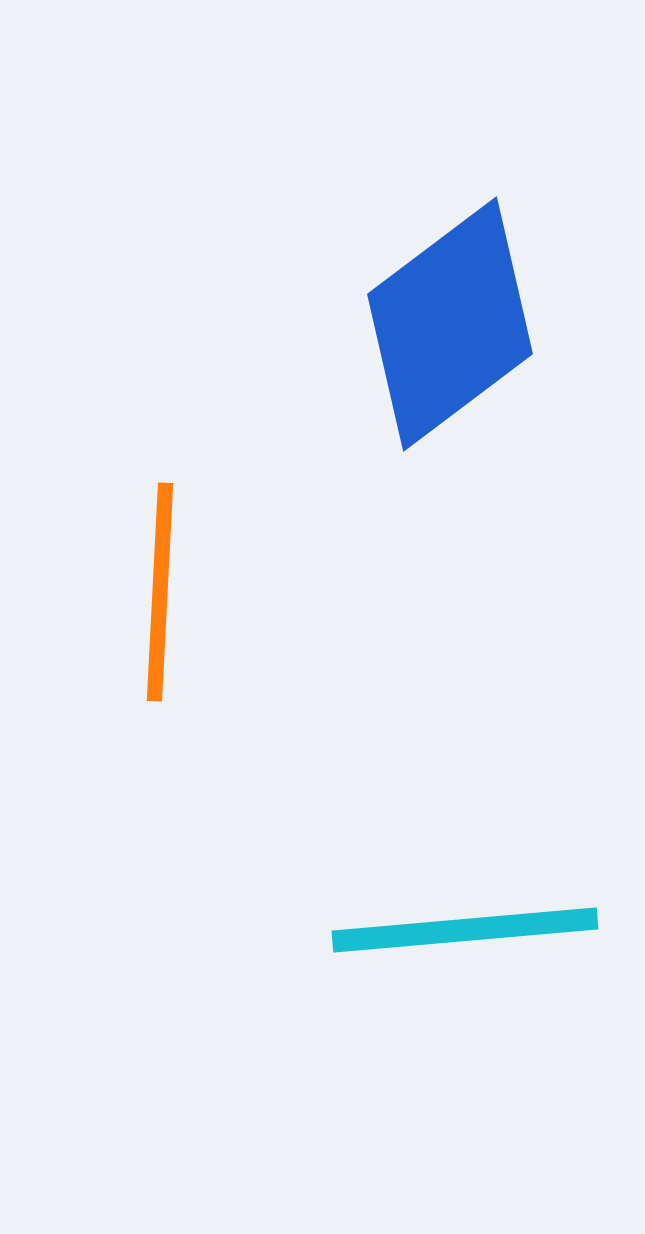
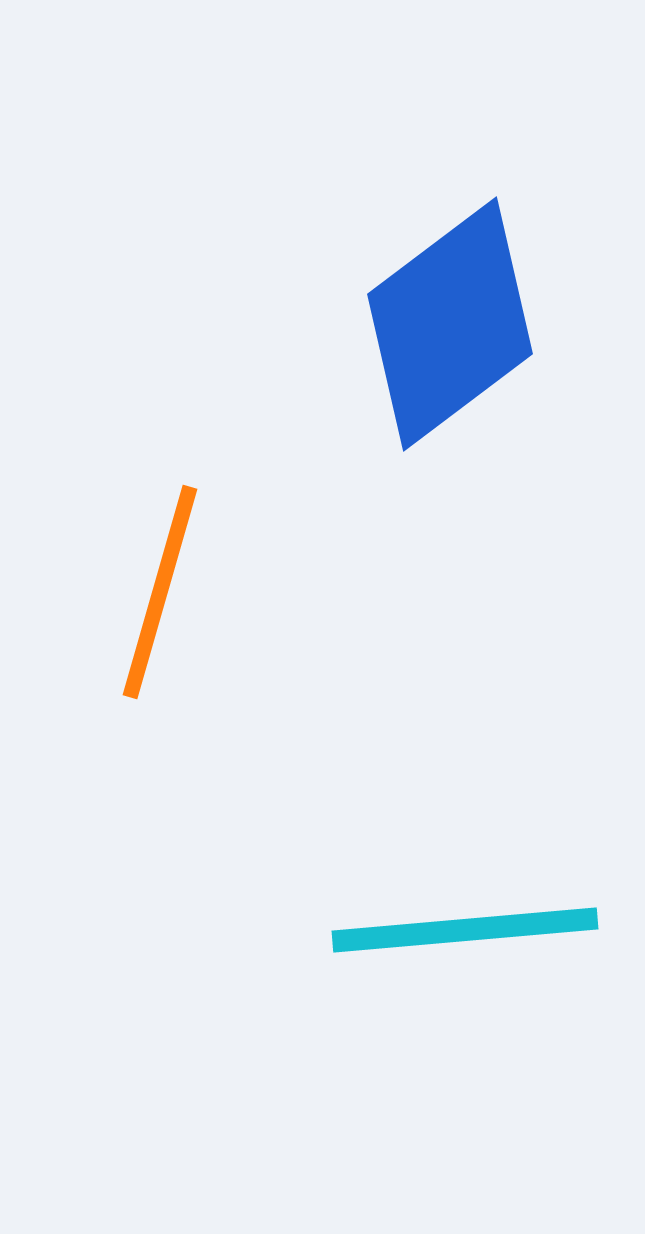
orange line: rotated 13 degrees clockwise
